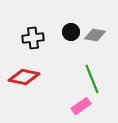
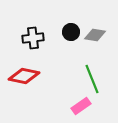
red diamond: moved 1 px up
